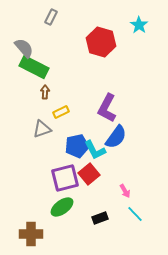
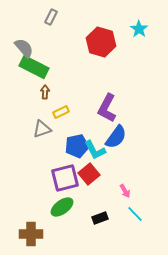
cyan star: moved 4 px down
